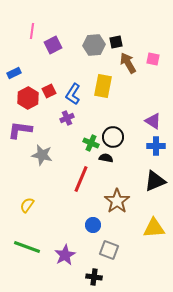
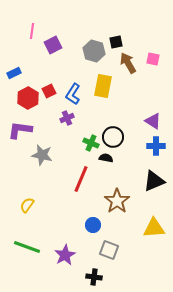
gray hexagon: moved 6 px down; rotated 20 degrees clockwise
black triangle: moved 1 px left
